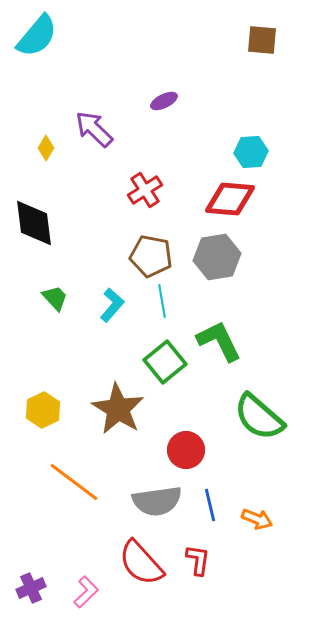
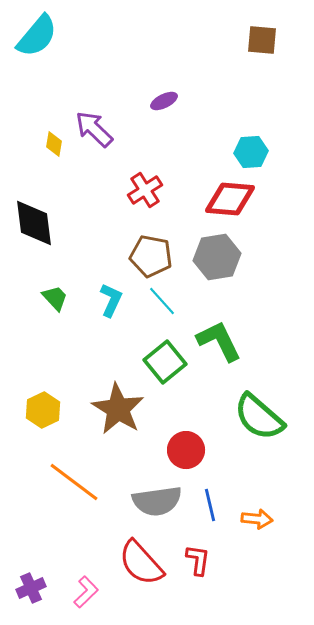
yellow diamond: moved 8 px right, 4 px up; rotated 20 degrees counterclockwise
cyan line: rotated 32 degrees counterclockwise
cyan L-shape: moved 1 px left, 5 px up; rotated 16 degrees counterclockwise
orange arrow: rotated 16 degrees counterclockwise
